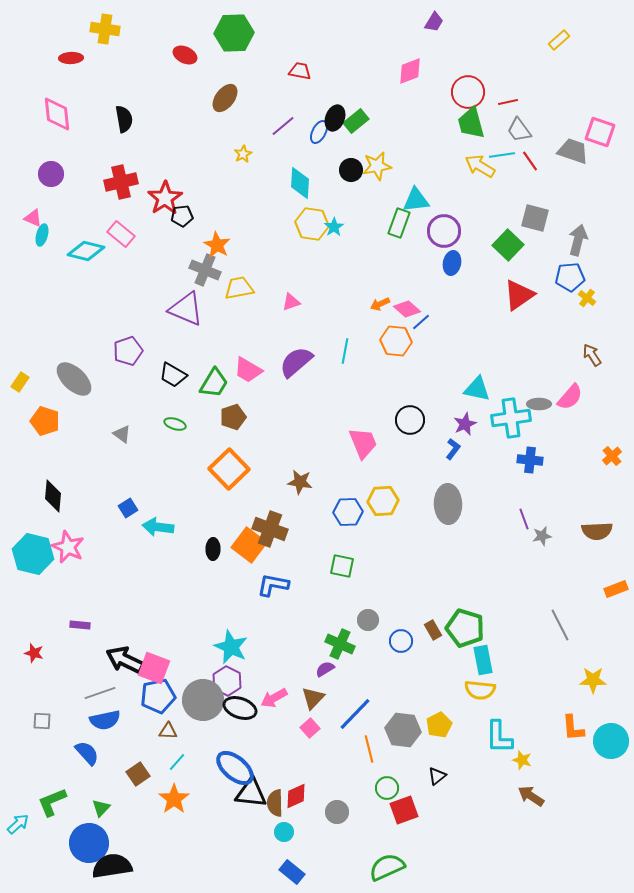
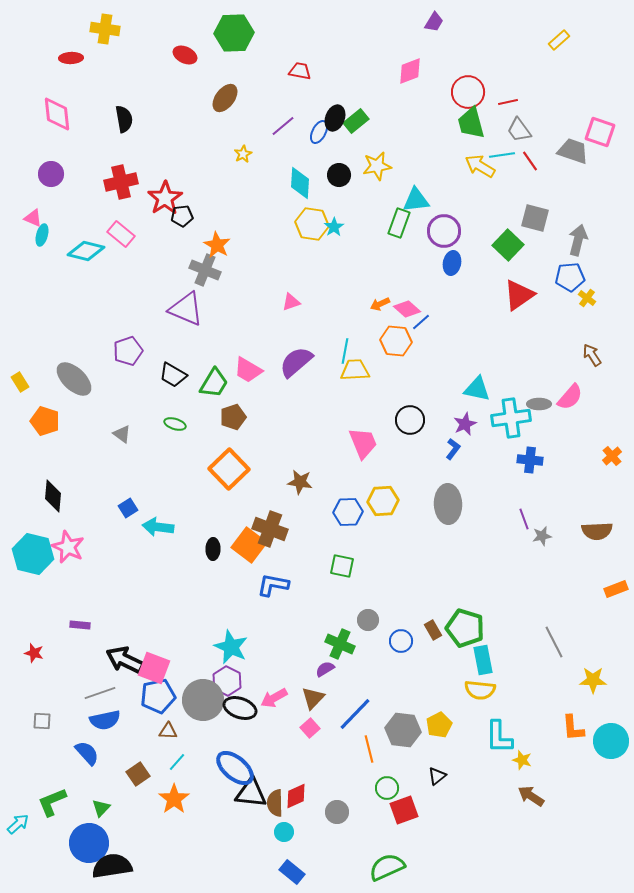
black circle at (351, 170): moved 12 px left, 5 px down
yellow trapezoid at (239, 288): moved 116 px right, 82 px down; rotated 8 degrees clockwise
yellow rectangle at (20, 382): rotated 66 degrees counterclockwise
gray line at (560, 625): moved 6 px left, 17 px down
